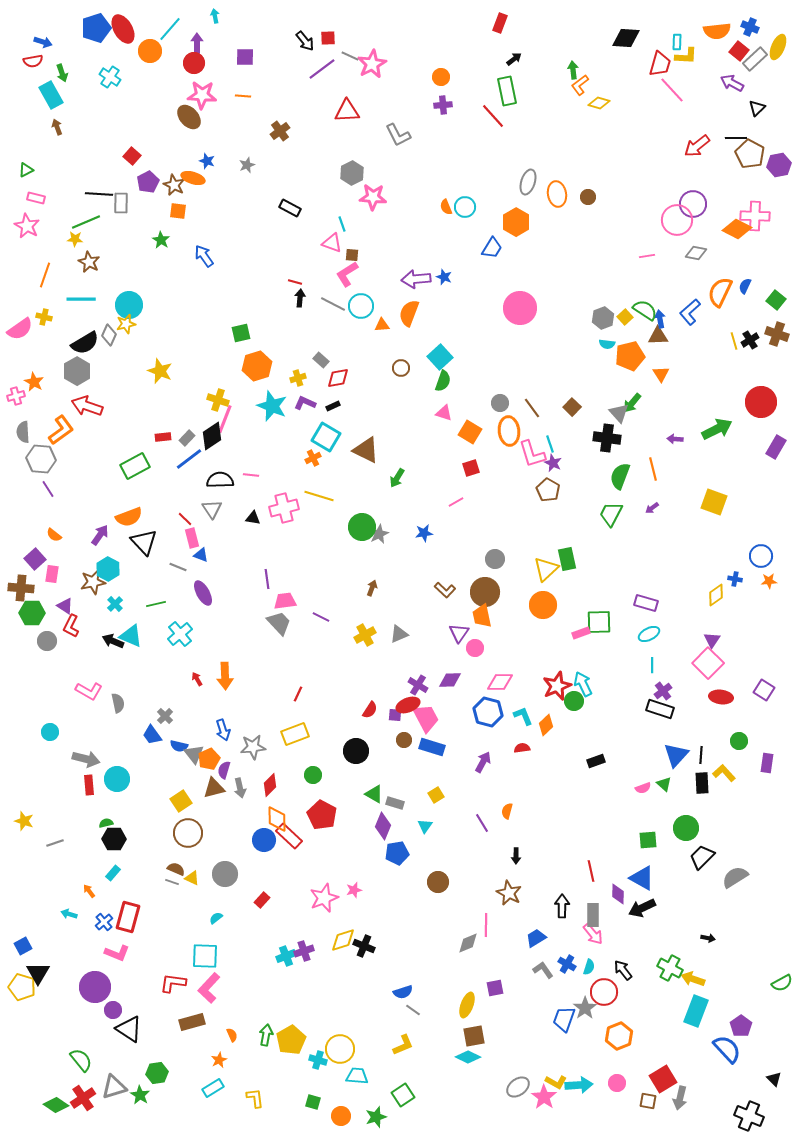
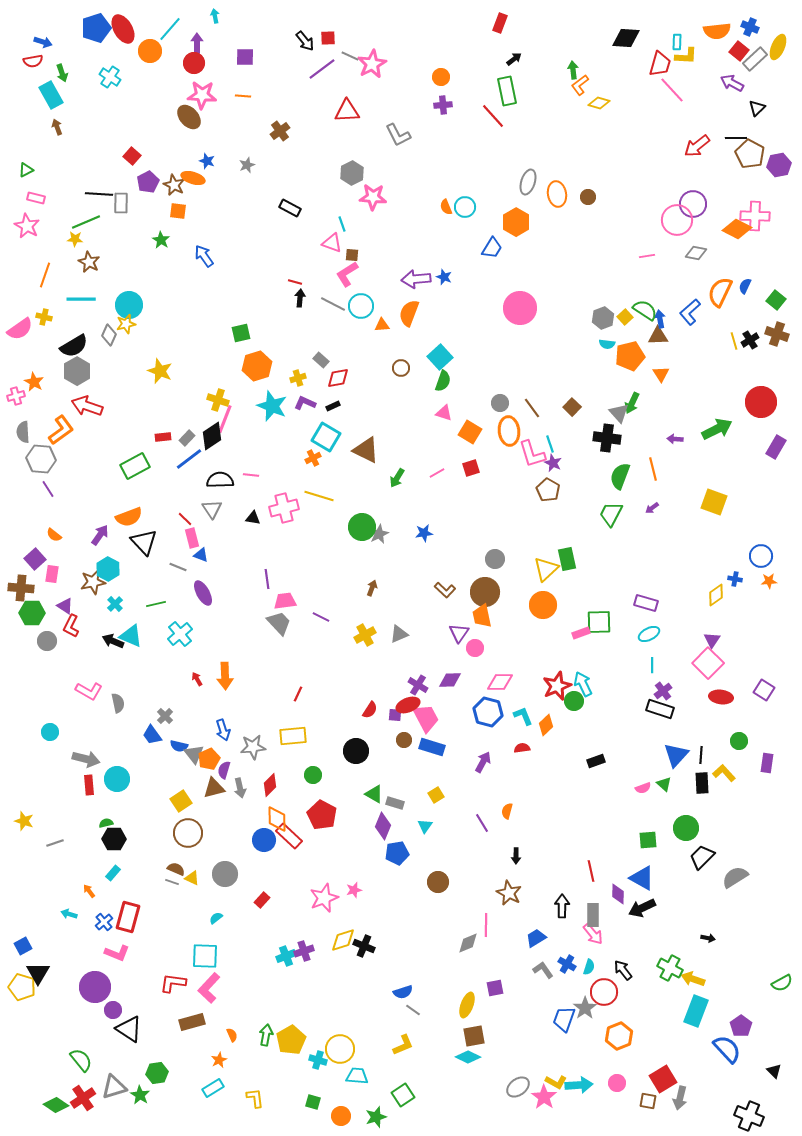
black semicircle at (85, 343): moved 11 px left, 3 px down
green arrow at (632, 403): rotated 15 degrees counterclockwise
pink line at (456, 502): moved 19 px left, 29 px up
yellow rectangle at (295, 734): moved 2 px left, 2 px down; rotated 16 degrees clockwise
black triangle at (774, 1079): moved 8 px up
